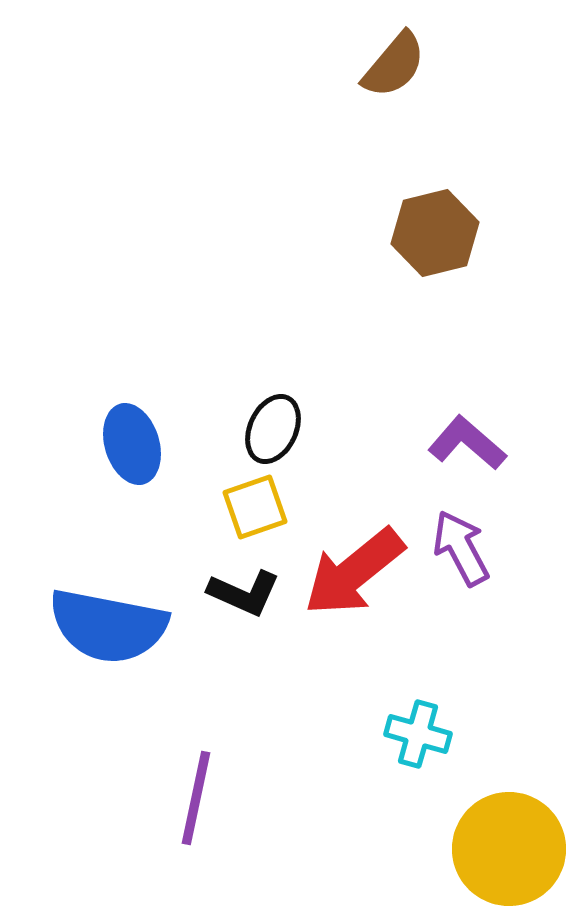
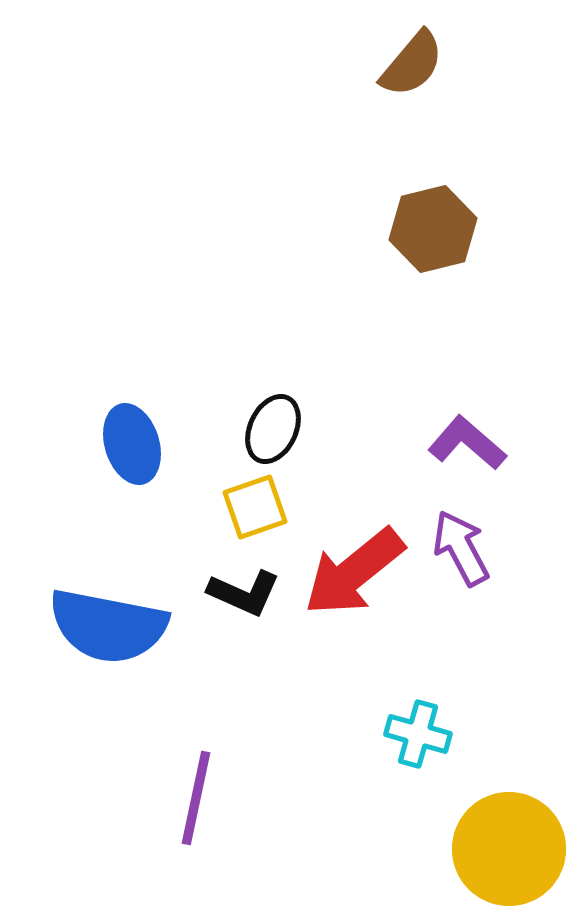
brown semicircle: moved 18 px right, 1 px up
brown hexagon: moved 2 px left, 4 px up
